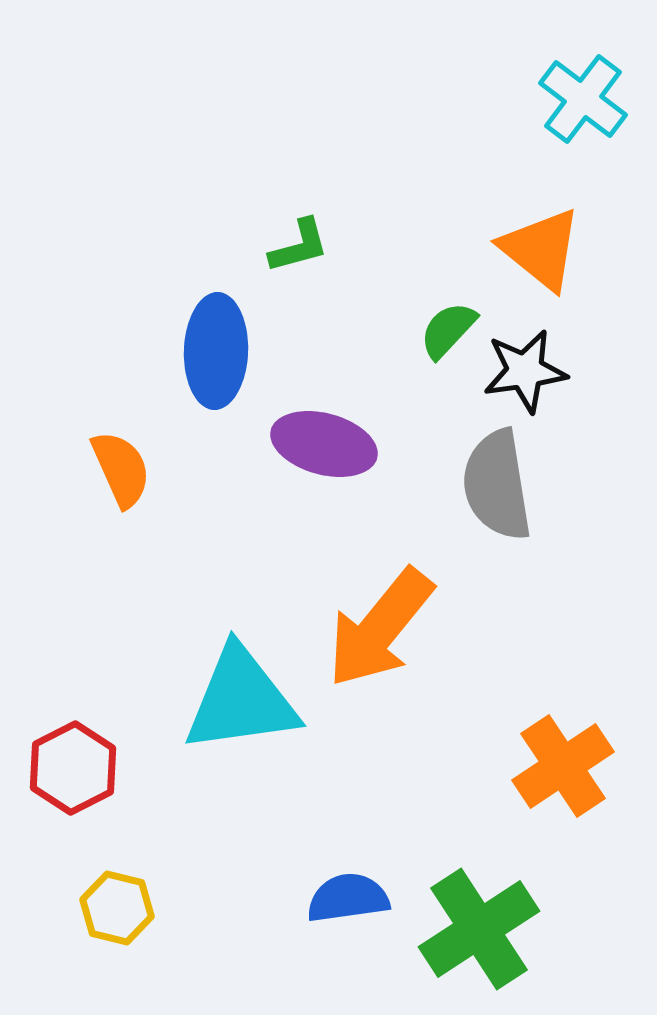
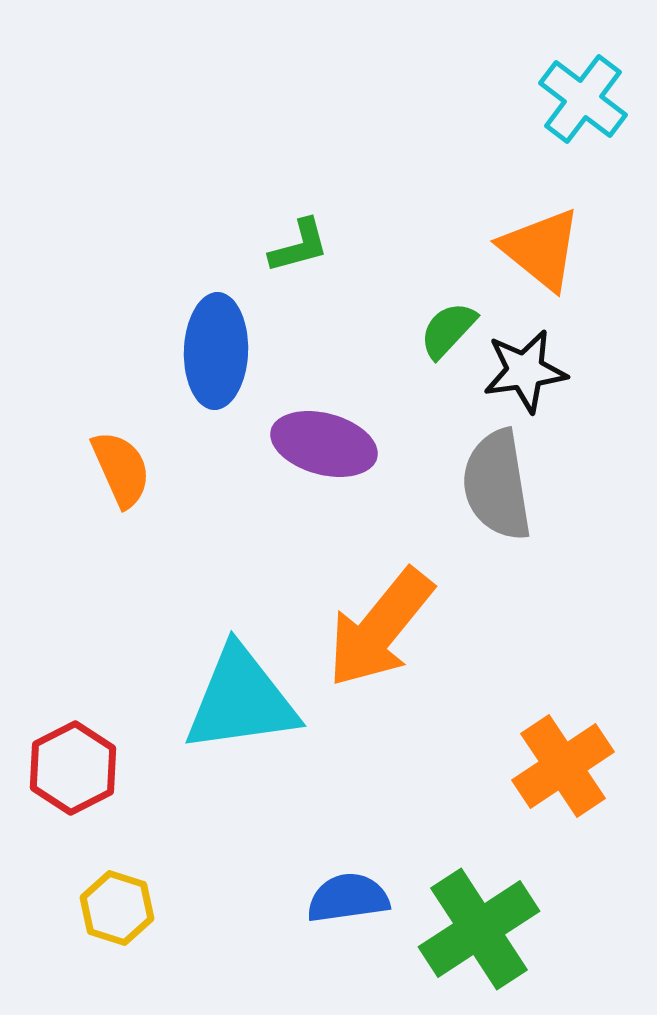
yellow hexagon: rotated 4 degrees clockwise
